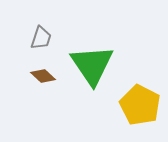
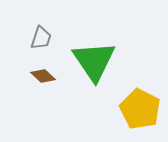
green triangle: moved 2 px right, 4 px up
yellow pentagon: moved 4 px down
